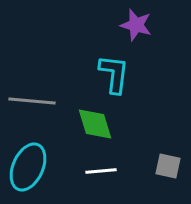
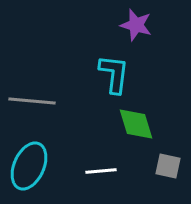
green diamond: moved 41 px right
cyan ellipse: moved 1 px right, 1 px up
